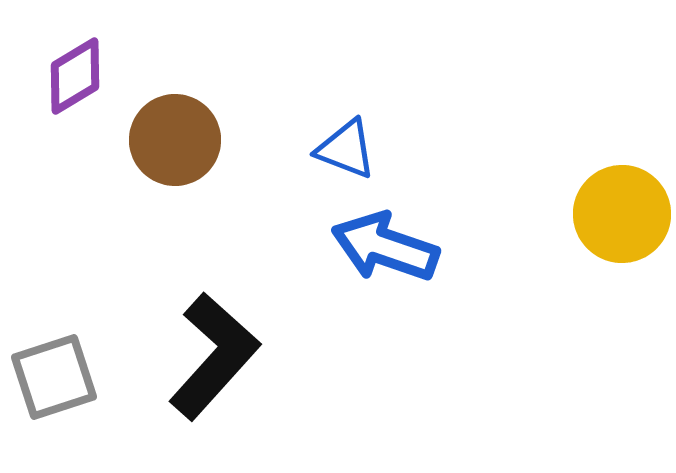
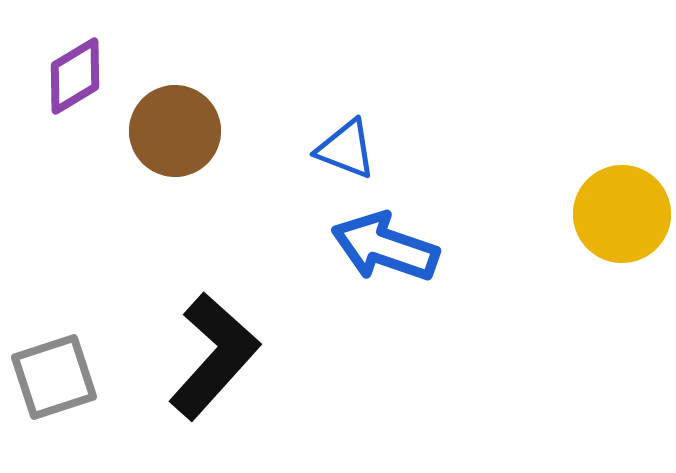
brown circle: moved 9 px up
